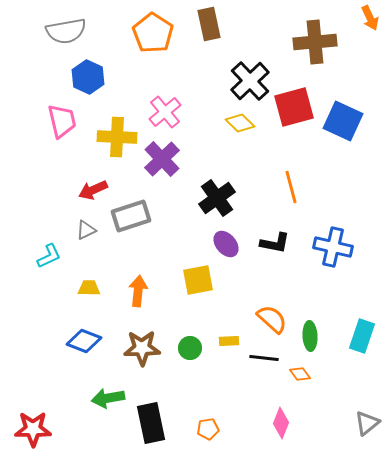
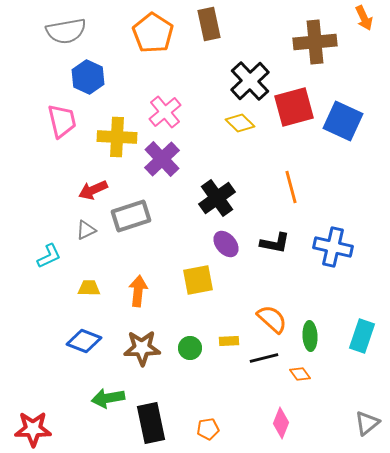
orange arrow at (370, 18): moved 6 px left
black line at (264, 358): rotated 20 degrees counterclockwise
